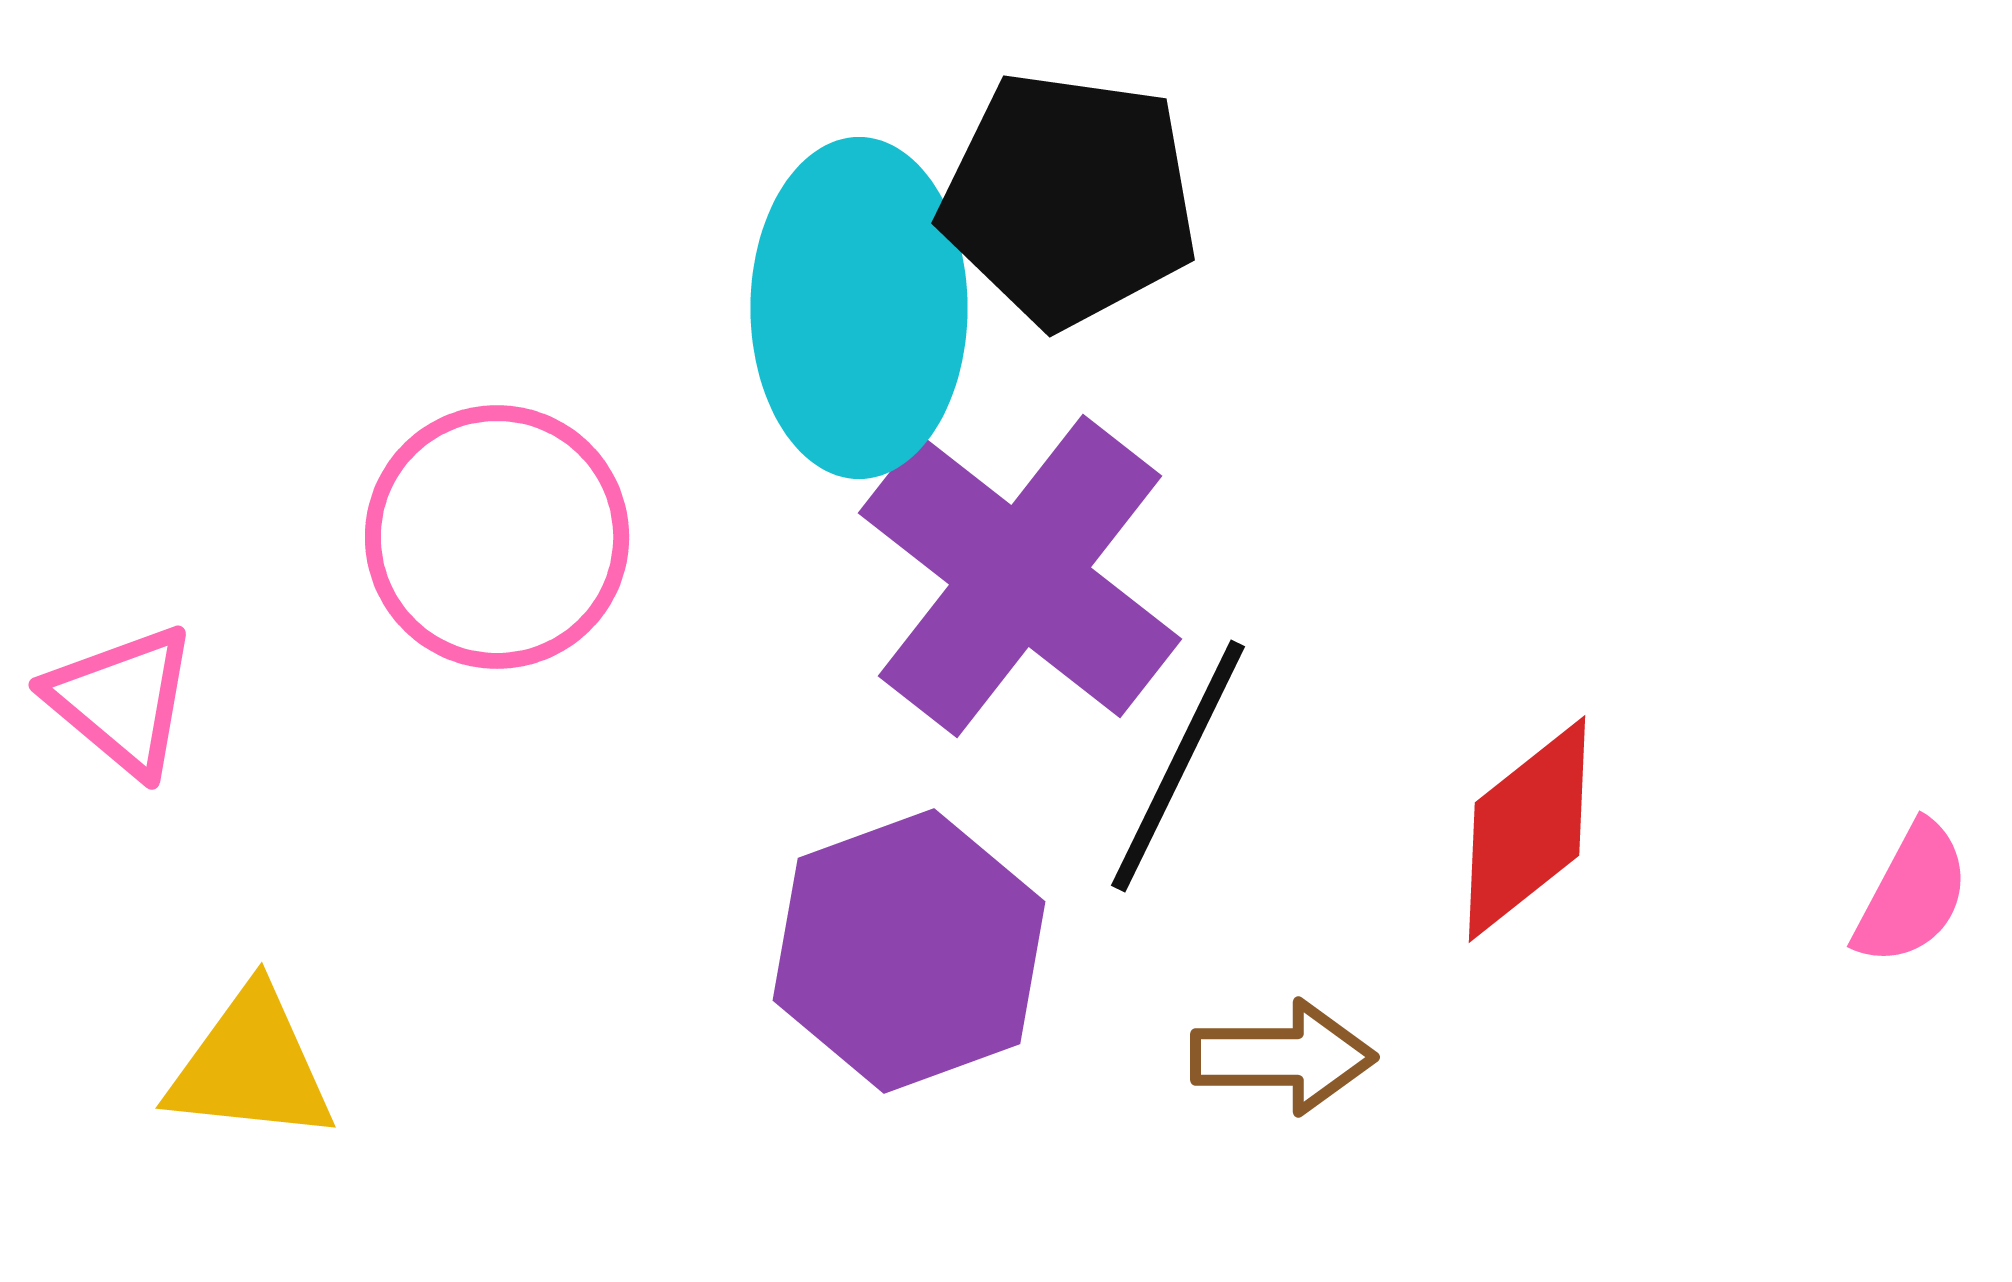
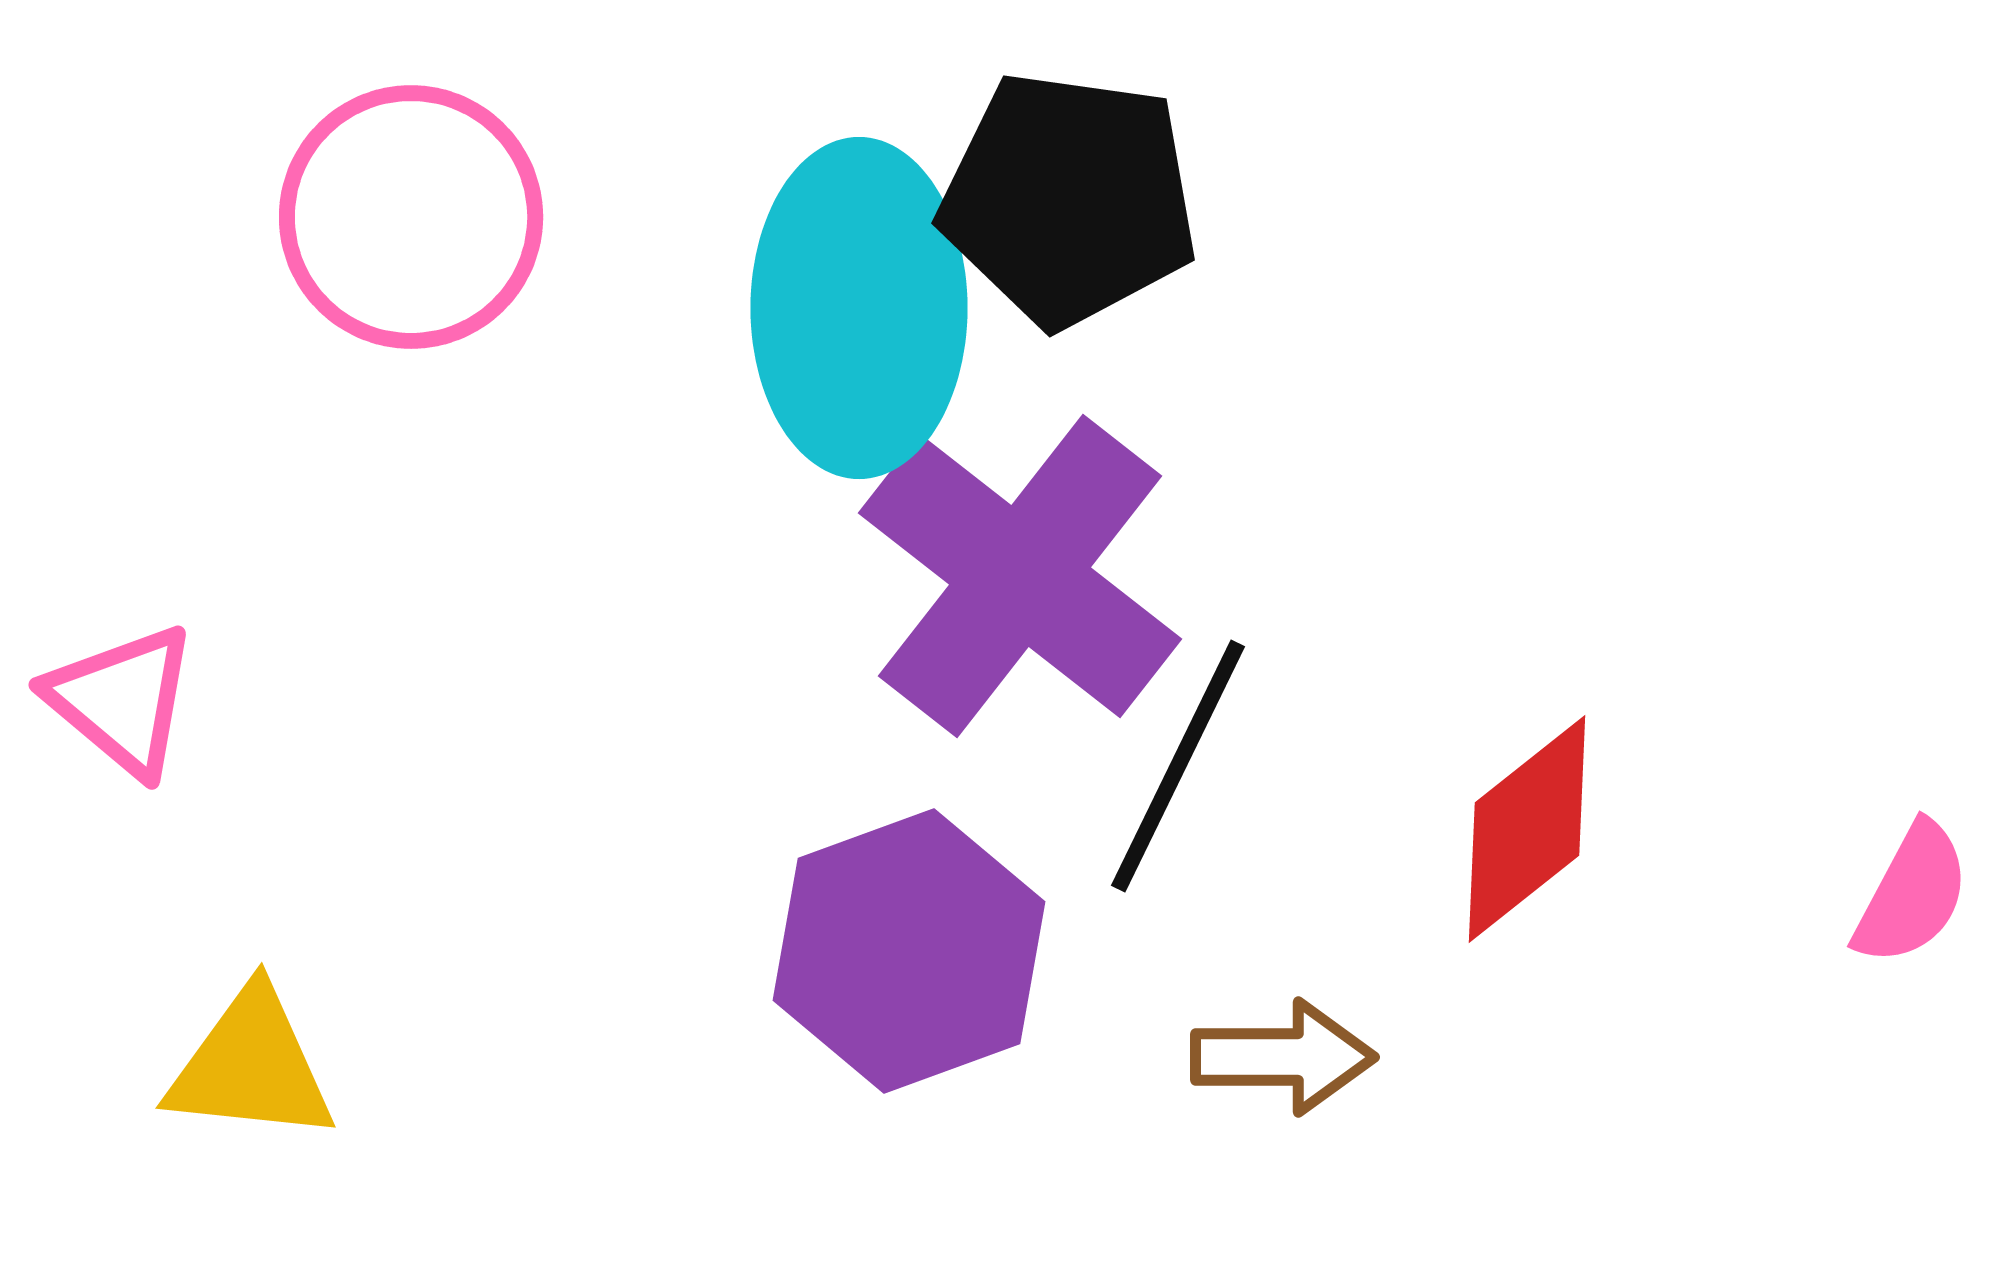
pink circle: moved 86 px left, 320 px up
